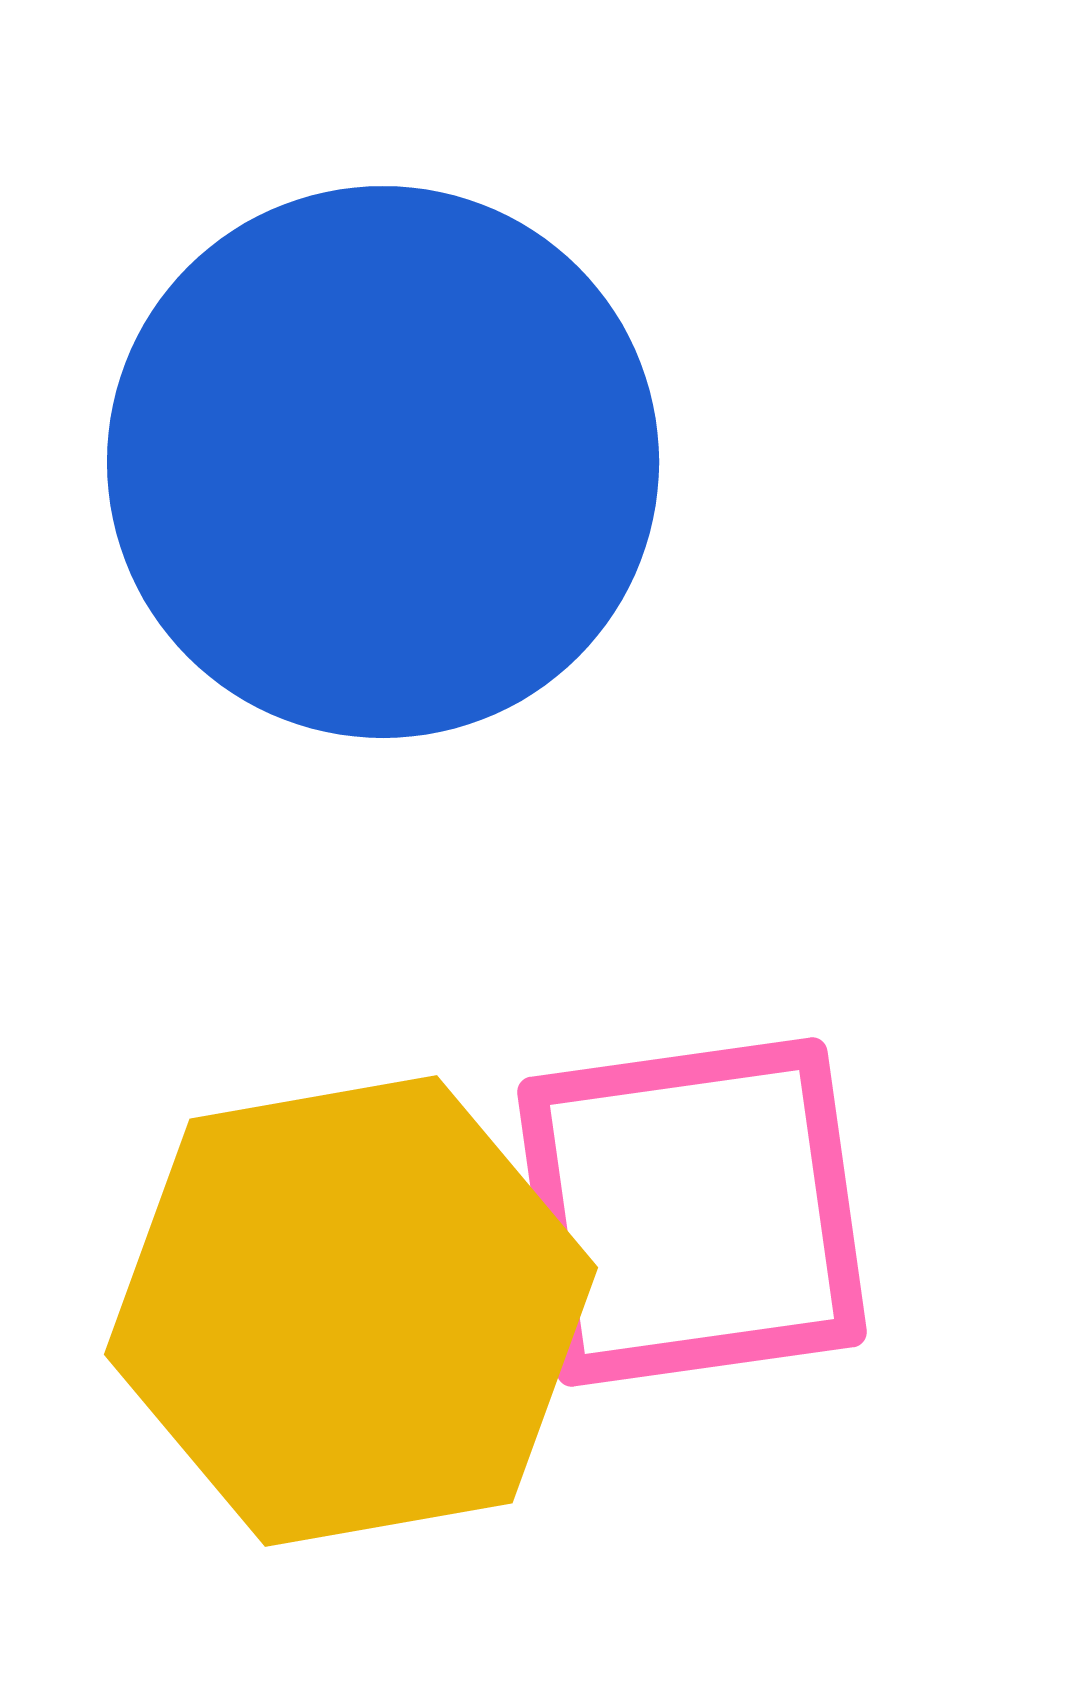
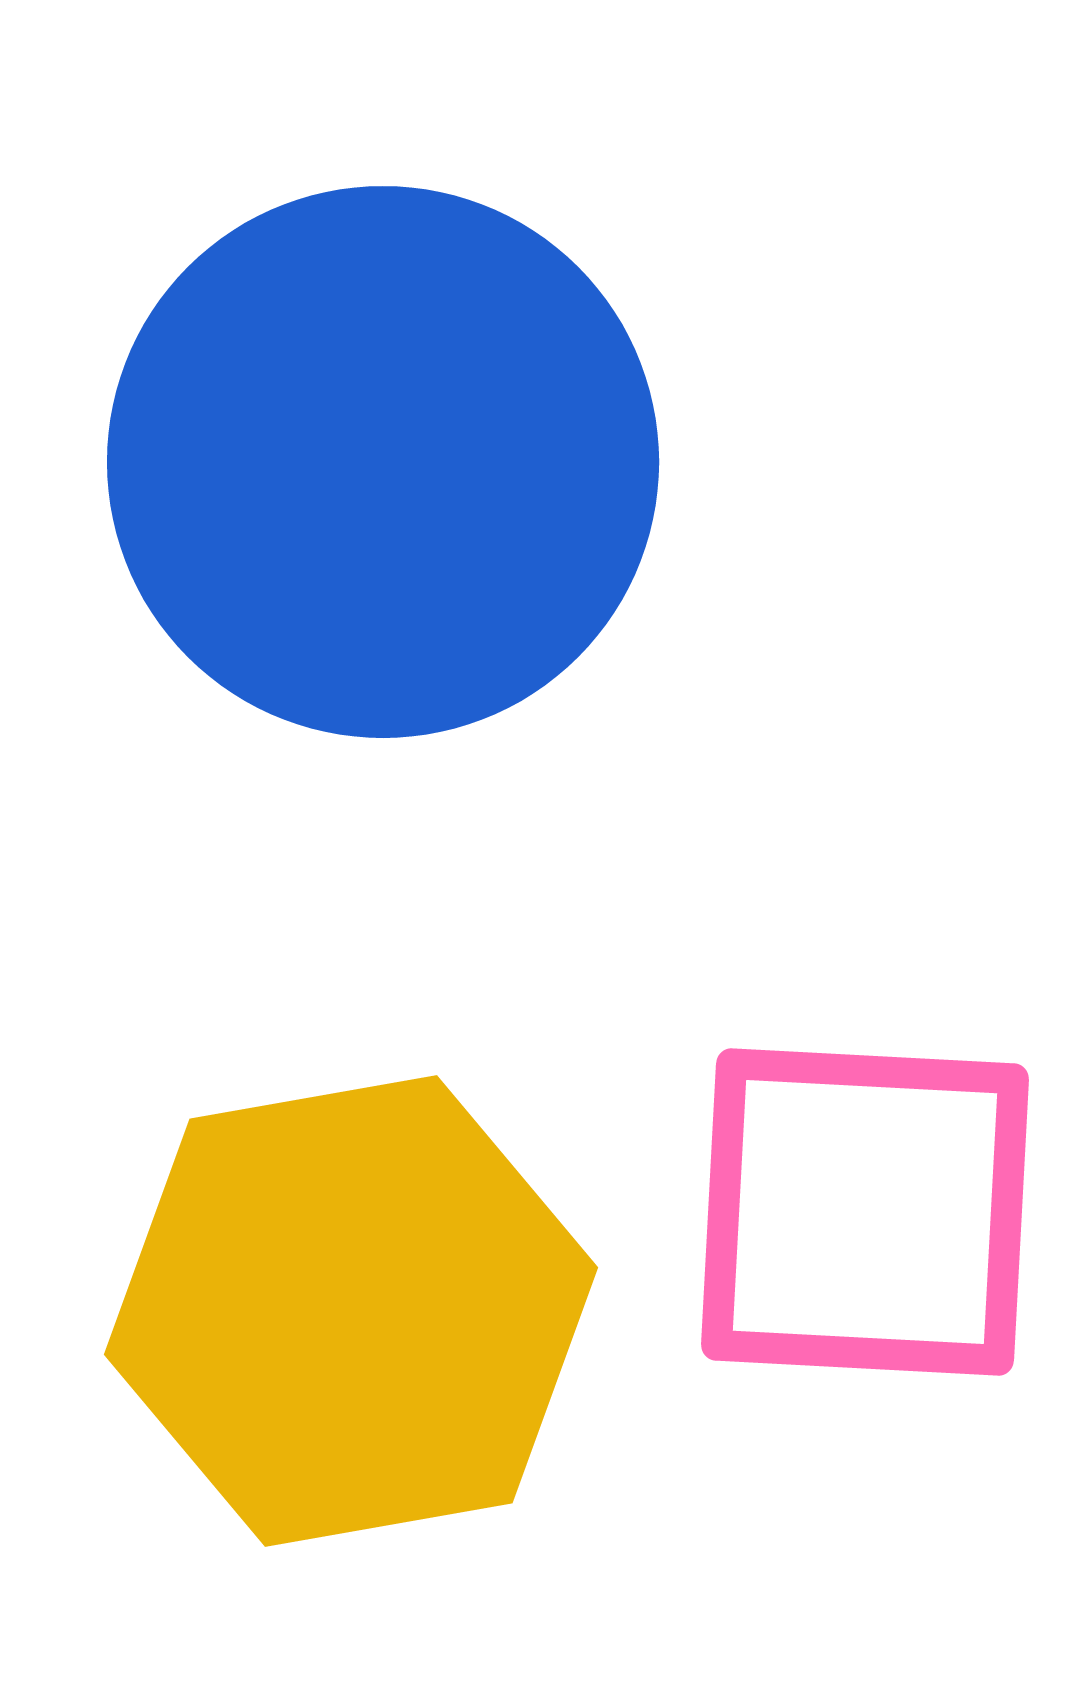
pink square: moved 173 px right; rotated 11 degrees clockwise
